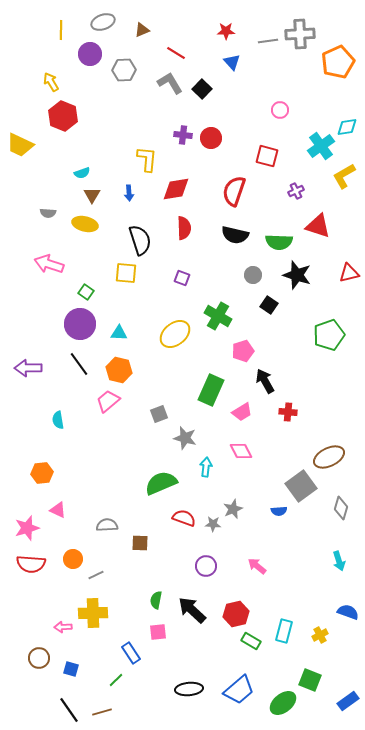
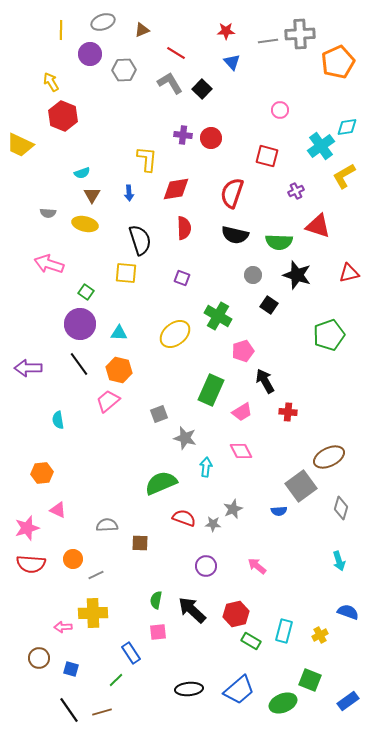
red semicircle at (234, 191): moved 2 px left, 2 px down
green ellipse at (283, 703): rotated 16 degrees clockwise
